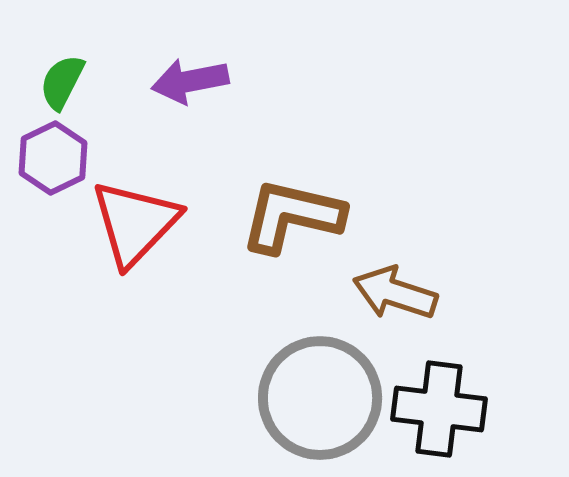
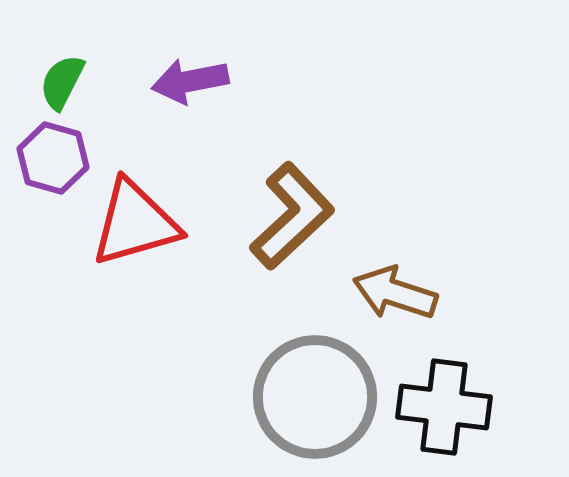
purple hexagon: rotated 18 degrees counterclockwise
brown L-shape: rotated 124 degrees clockwise
red triangle: rotated 30 degrees clockwise
gray circle: moved 5 px left, 1 px up
black cross: moved 5 px right, 2 px up
